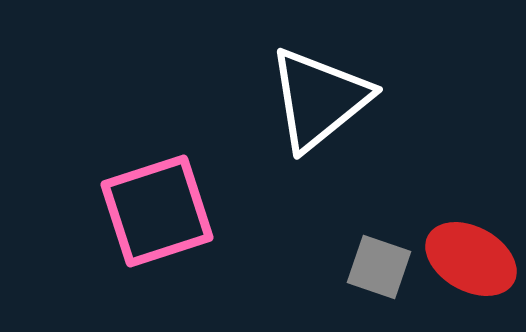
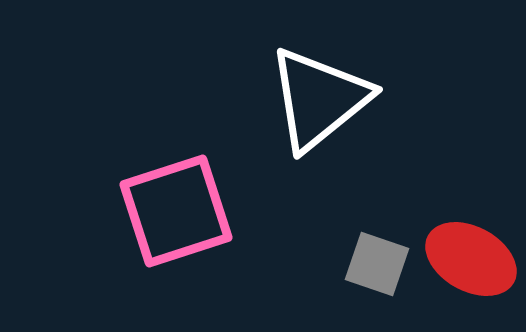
pink square: moved 19 px right
gray square: moved 2 px left, 3 px up
